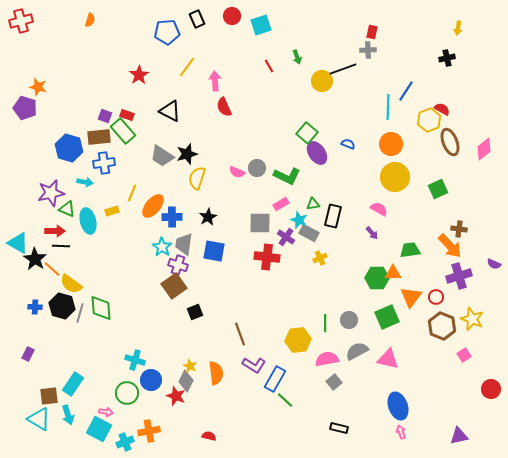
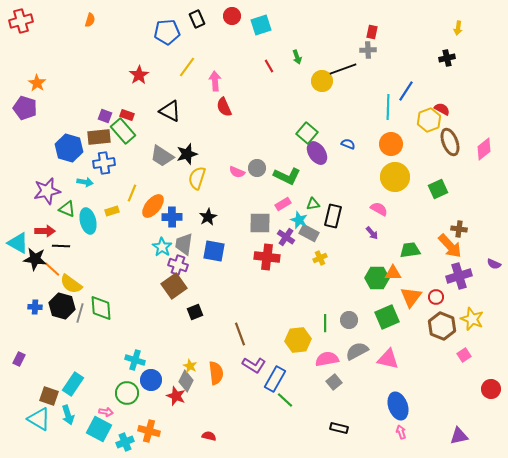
orange star at (38, 87): moved 1 px left, 4 px up; rotated 18 degrees clockwise
purple star at (51, 193): moved 4 px left, 2 px up
pink rectangle at (281, 204): moved 2 px right
red arrow at (55, 231): moved 10 px left
black star at (35, 259): rotated 25 degrees counterclockwise
purple rectangle at (28, 354): moved 9 px left, 5 px down
brown square at (49, 396): rotated 24 degrees clockwise
orange cross at (149, 431): rotated 25 degrees clockwise
